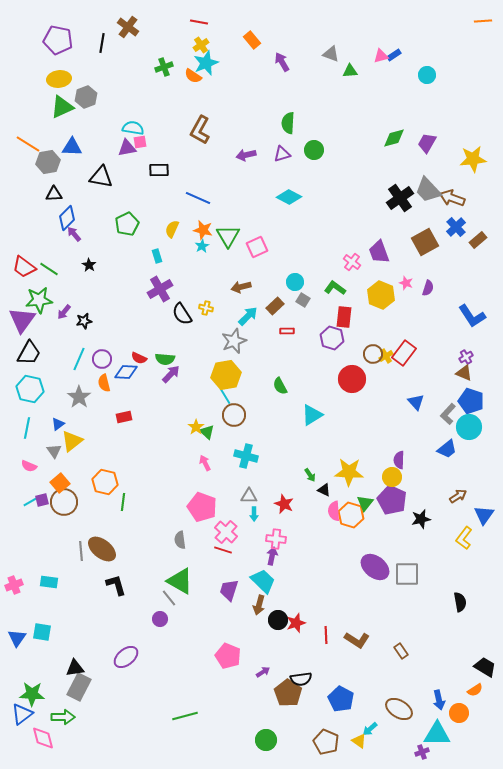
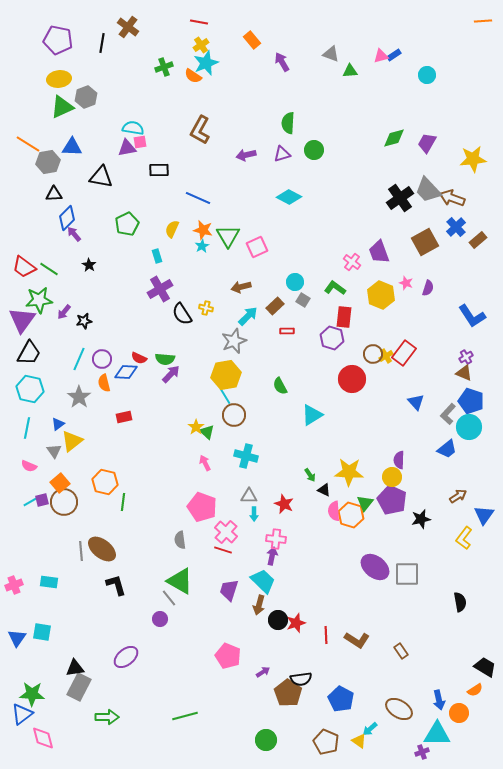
green arrow at (63, 717): moved 44 px right
